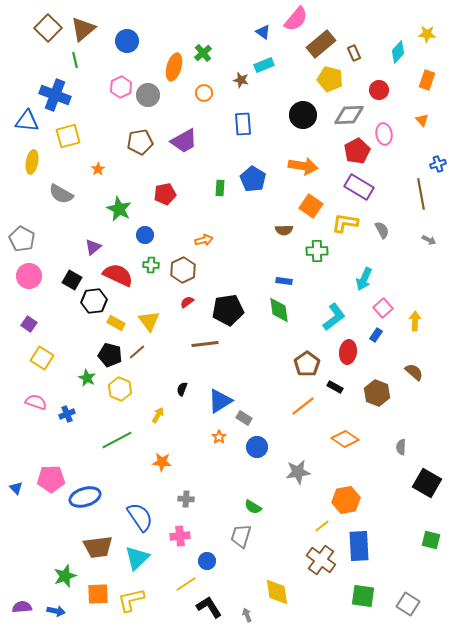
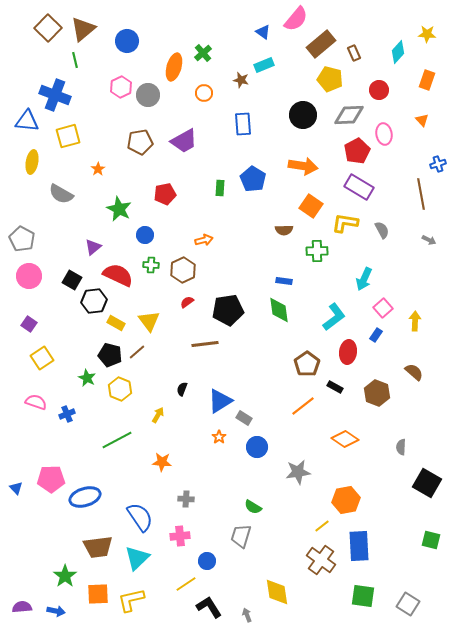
yellow square at (42, 358): rotated 25 degrees clockwise
green star at (65, 576): rotated 15 degrees counterclockwise
